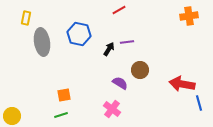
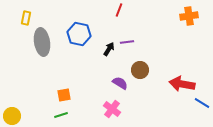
red line: rotated 40 degrees counterclockwise
blue line: moved 3 px right; rotated 42 degrees counterclockwise
